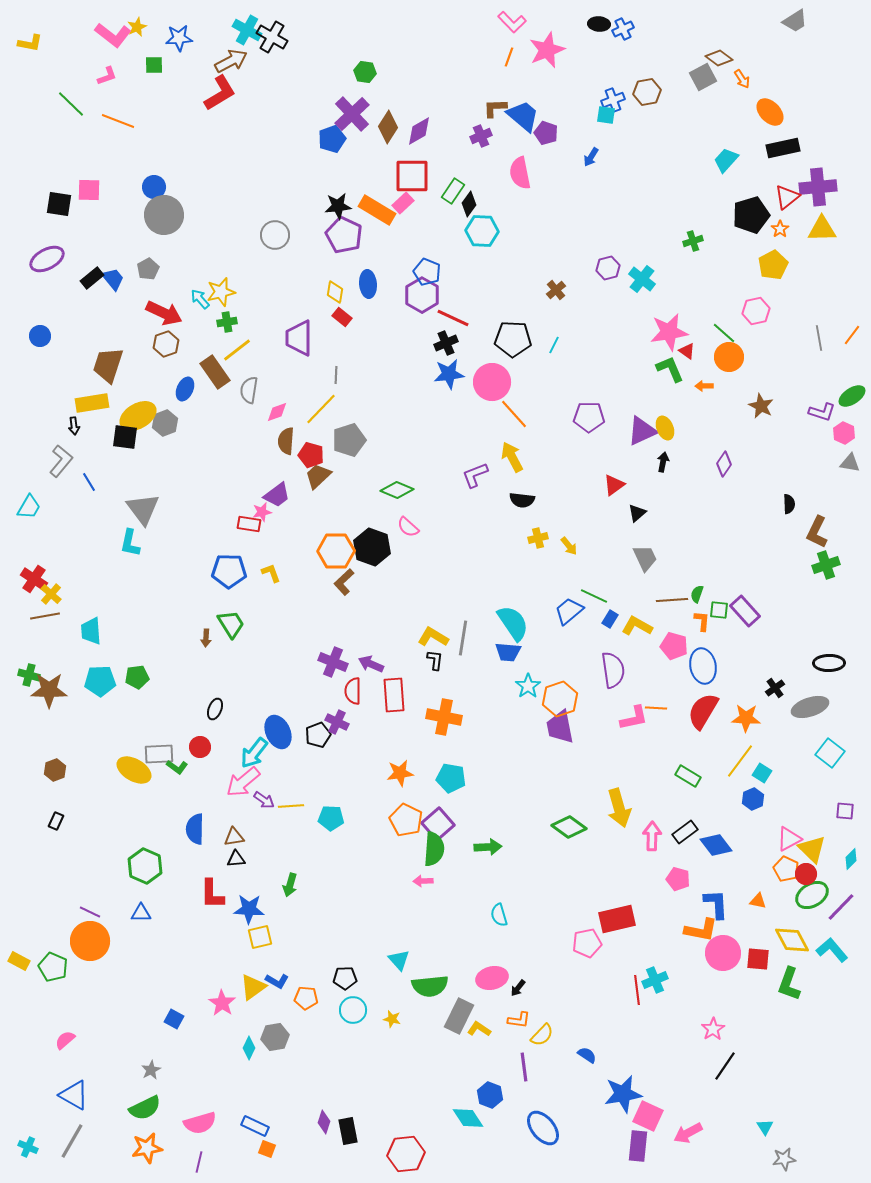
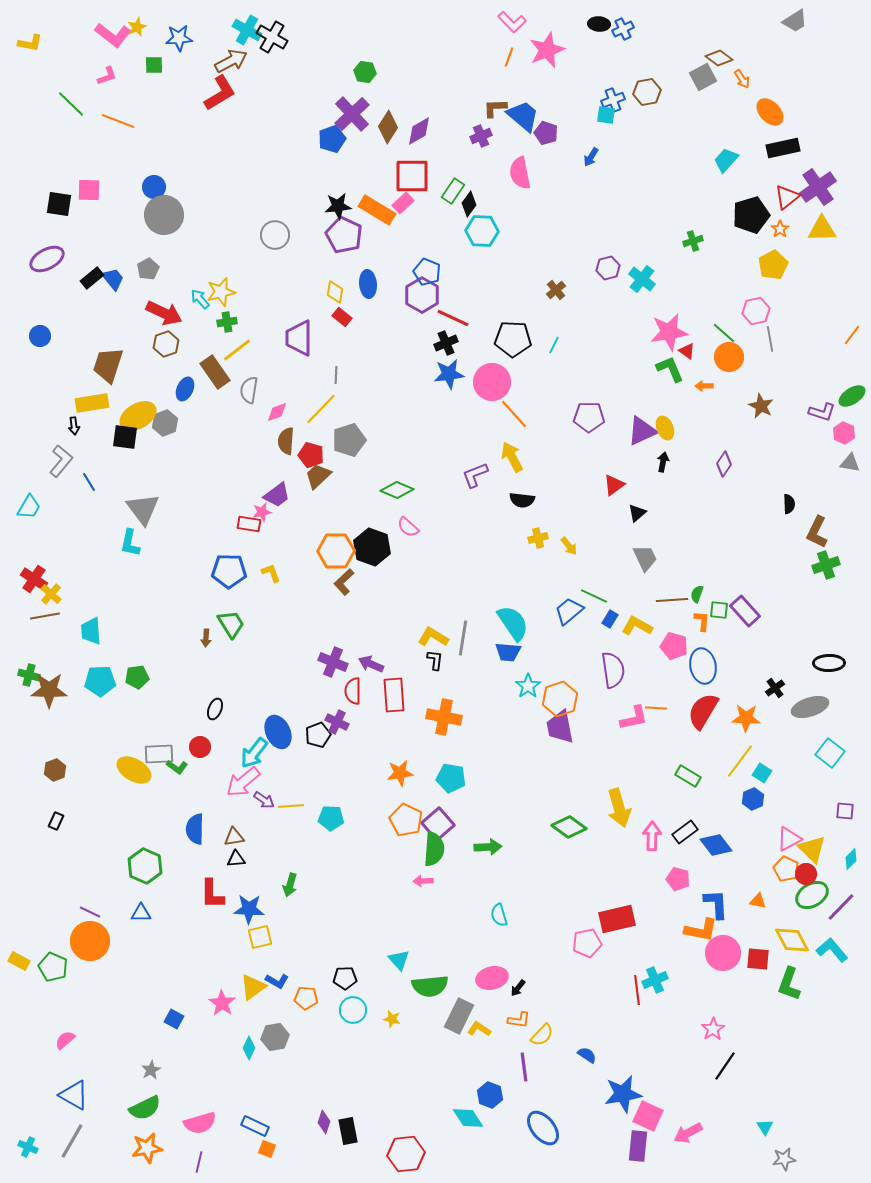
purple cross at (818, 187): rotated 30 degrees counterclockwise
gray line at (819, 338): moved 49 px left, 1 px down
